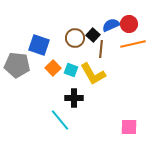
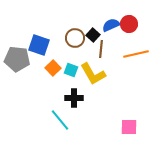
orange line: moved 3 px right, 10 px down
gray pentagon: moved 6 px up
